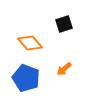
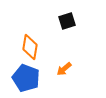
black square: moved 3 px right, 3 px up
orange diamond: moved 4 px down; rotated 50 degrees clockwise
